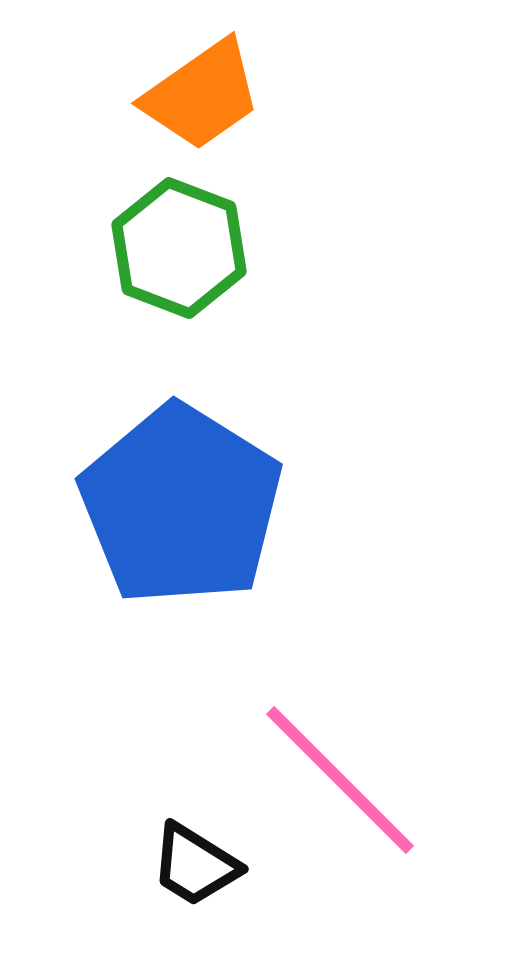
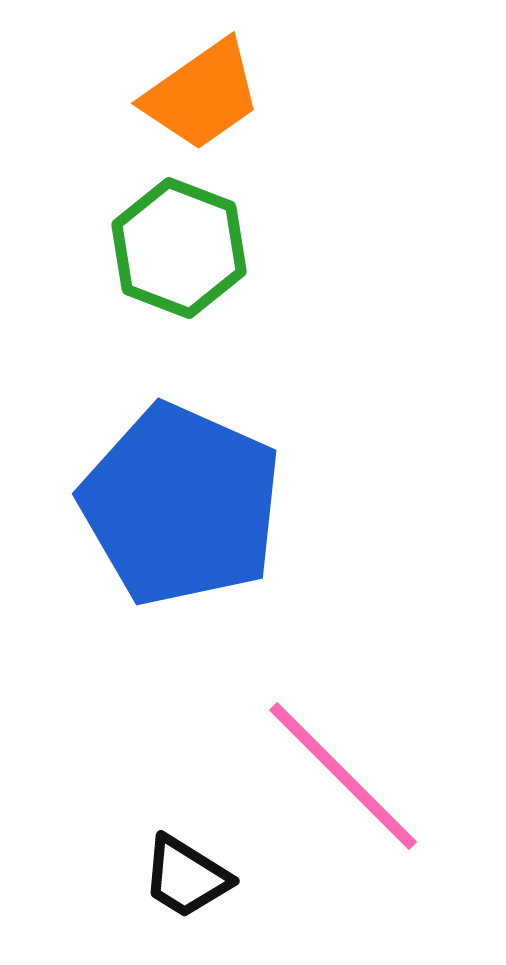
blue pentagon: rotated 8 degrees counterclockwise
pink line: moved 3 px right, 4 px up
black trapezoid: moved 9 px left, 12 px down
